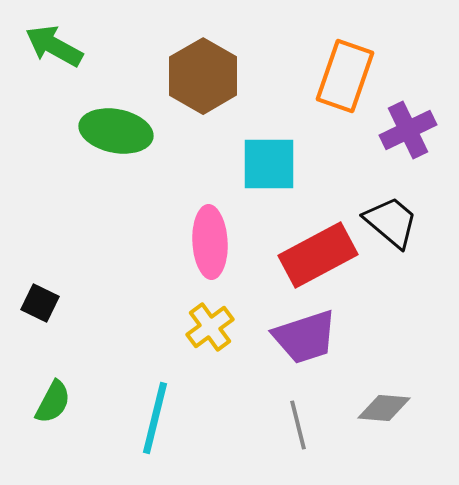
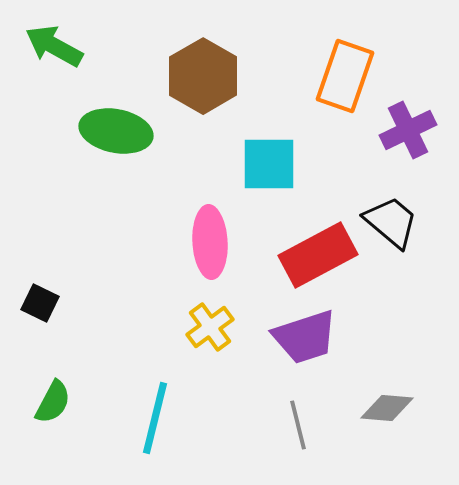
gray diamond: moved 3 px right
